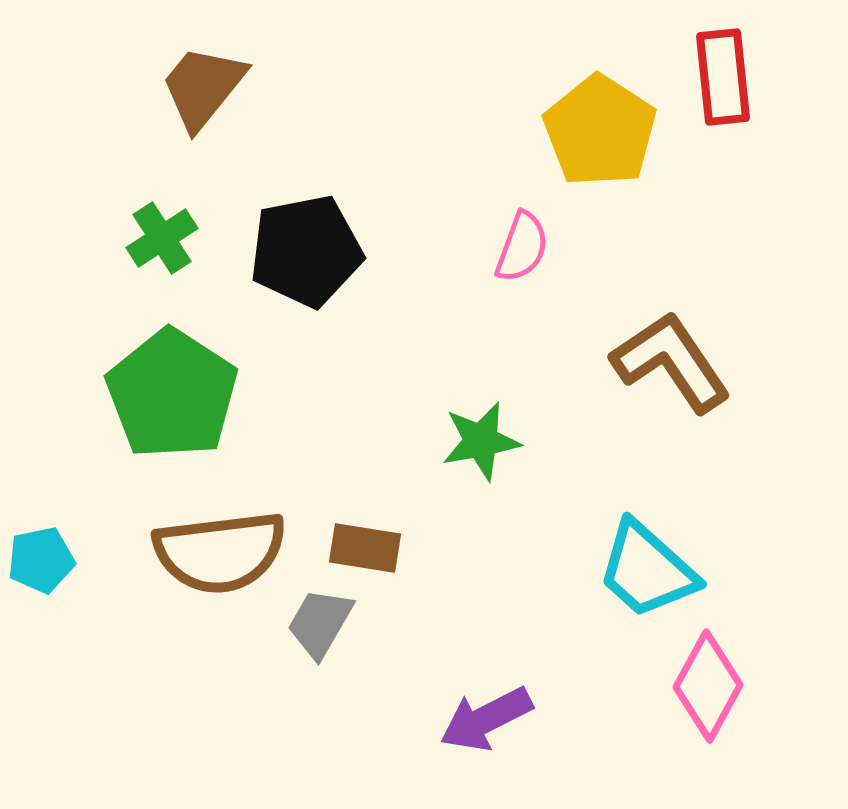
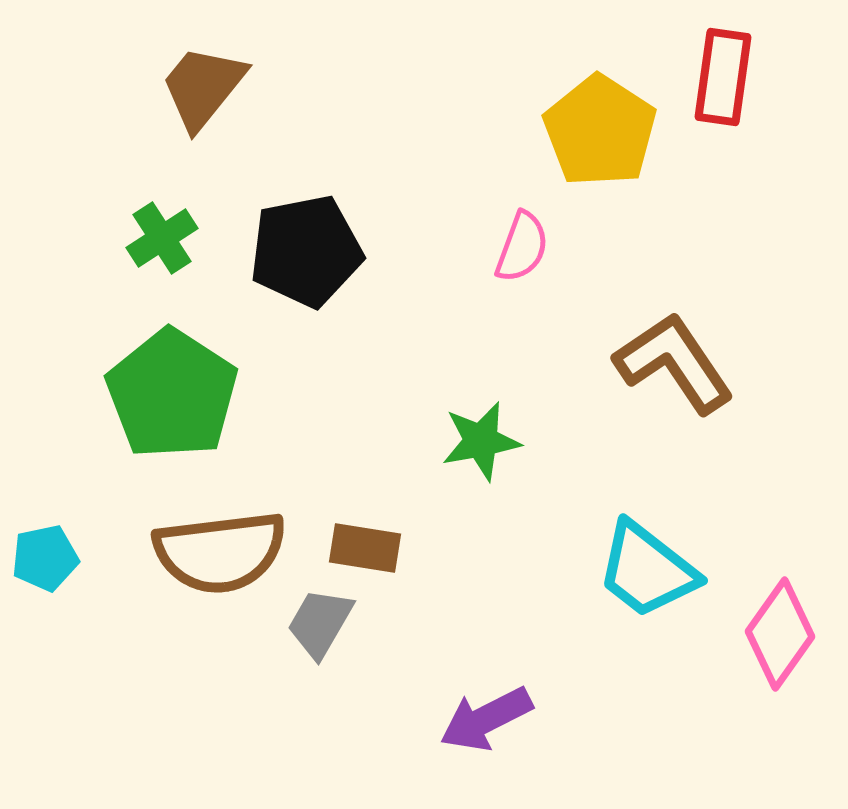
red rectangle: rotated 14 degrees clockwise
brown L-shape: moved 3 px right, 1 px down
cyan pentagon: moved 4 px right, 2 px up
cyan trapezoid: rotated 4 degrees counterclockwise
pink diamond: moved 72 px right, 52 px up; rotated 7 degrees clockwise
